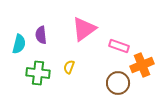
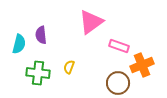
pink triangle: moved 7 px right, 7 px up
